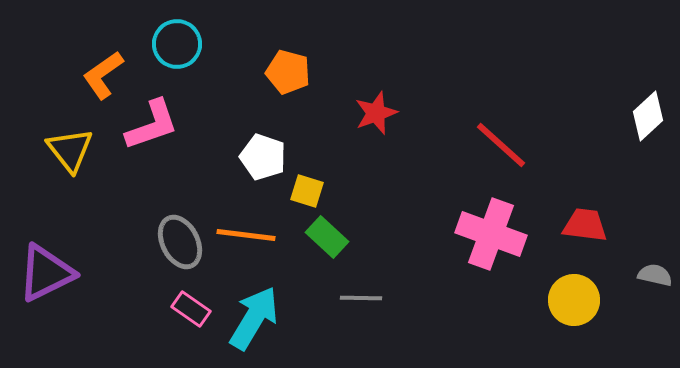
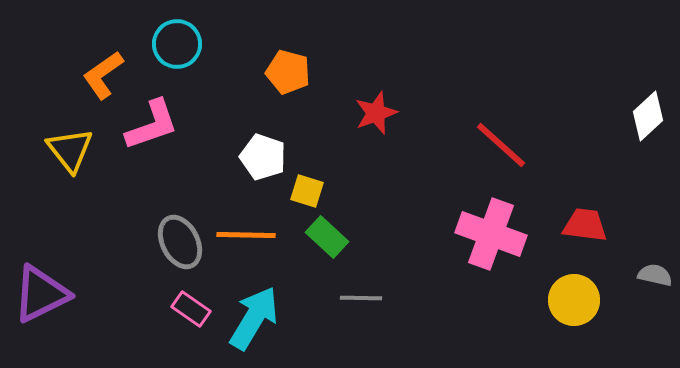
orange line: rotated 6 degrees counterclockwise
purple triangle: moved 5 px left, 21 px down
